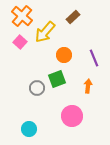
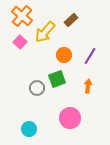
brown rectangle: moved 2 px left, 3 px down
purple line: moved 4 px left, 2 px up; rotated 54 degrees clockwise
pink circle: moved 2 px left, 2 px down
